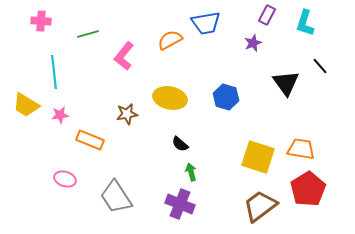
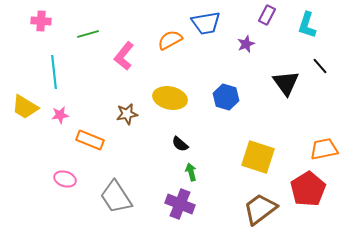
cyan L-shape: moved 2 px right, 2 px down
purple star: moved 7 px left, 1 px down
yellow trapezoid: moved 1 px left, 2 px down
orange trapezoid: moved 23 px right; rotated 20 degrees counterclockwise
brown trapezoid: moved 3 px down
